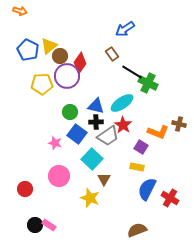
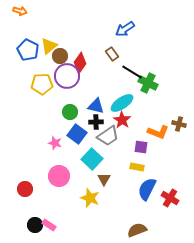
red star: moved 1 px left, 5 px up
purple square: rotated 24 degrees counterclockwise
